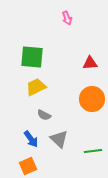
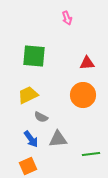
green square: moved 2 px right, 1 px up
red triangle: moved 3 px left
yellow trapezoid: moved 8 px left, 8 px down
orange circle: moved 9 px left, 4 px up
gray semicircle: moved 3 px left, 2 px down
gray triangle: moved 1 px left; rotated 48 degrees counterclockwise
green line: moved 2 px left, 3 px down
